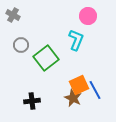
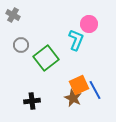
pink circle: moved 1 px right, 8 px down
